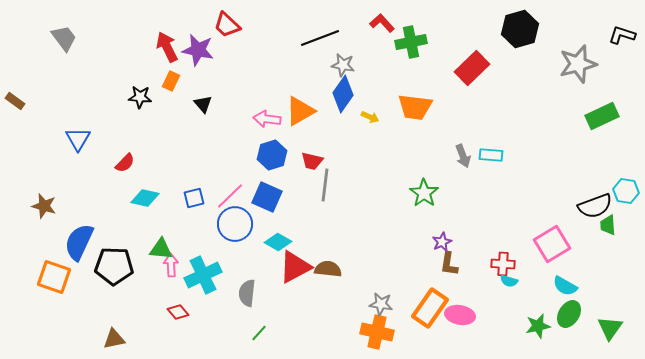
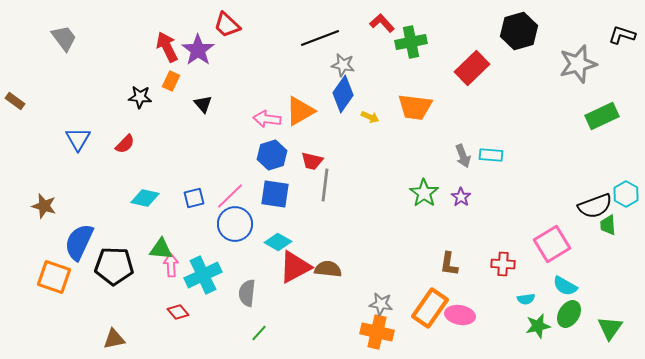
black hexagon at (520, 29): moved 1 px left, 2 px down
purple star at (198, 50): rotated 24 degrees clockwise
red semicircle at (125, 163): moved 19 px up
cyan hexagon at (626, 191): moved 3 px down; rotated 20 degrees clockwise
blue square at (267, 197): moved 8 px right, 3 px up; rotated 16 degrees counterclockwise
purple star at (442, 242): moved 19 px right, 45 px up; rotated 12 degrees counterclockwise
cyan semicircle at (509, 281): moved 17 px right, 18 px down; rotated 24 degrees counterclockwise
